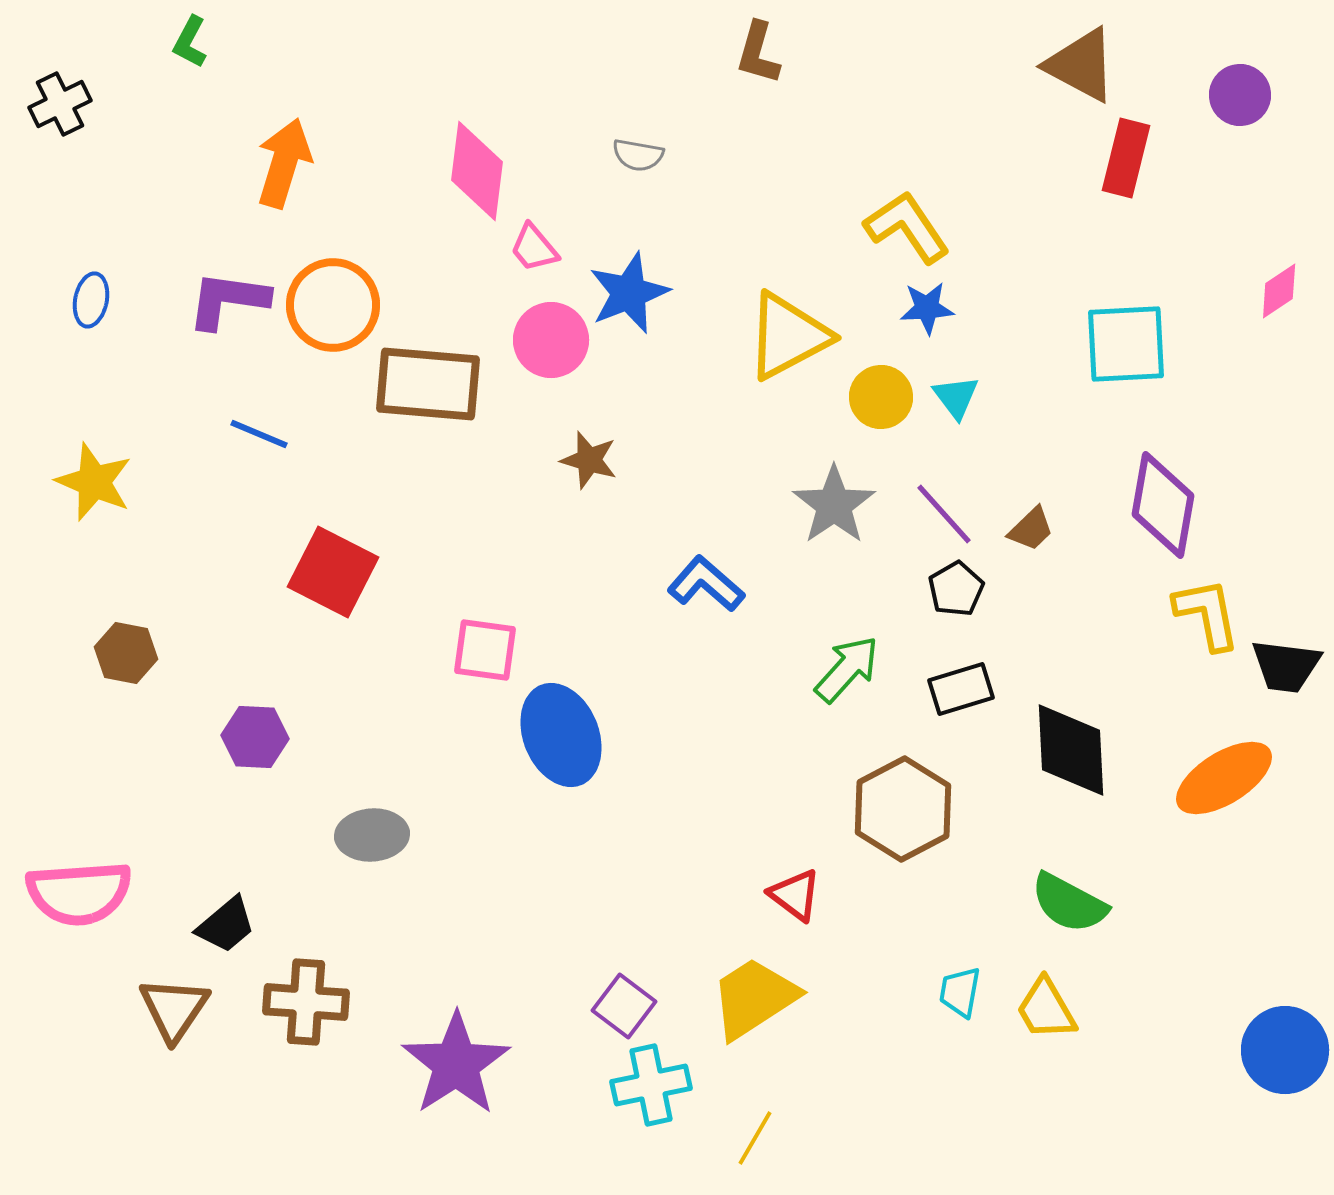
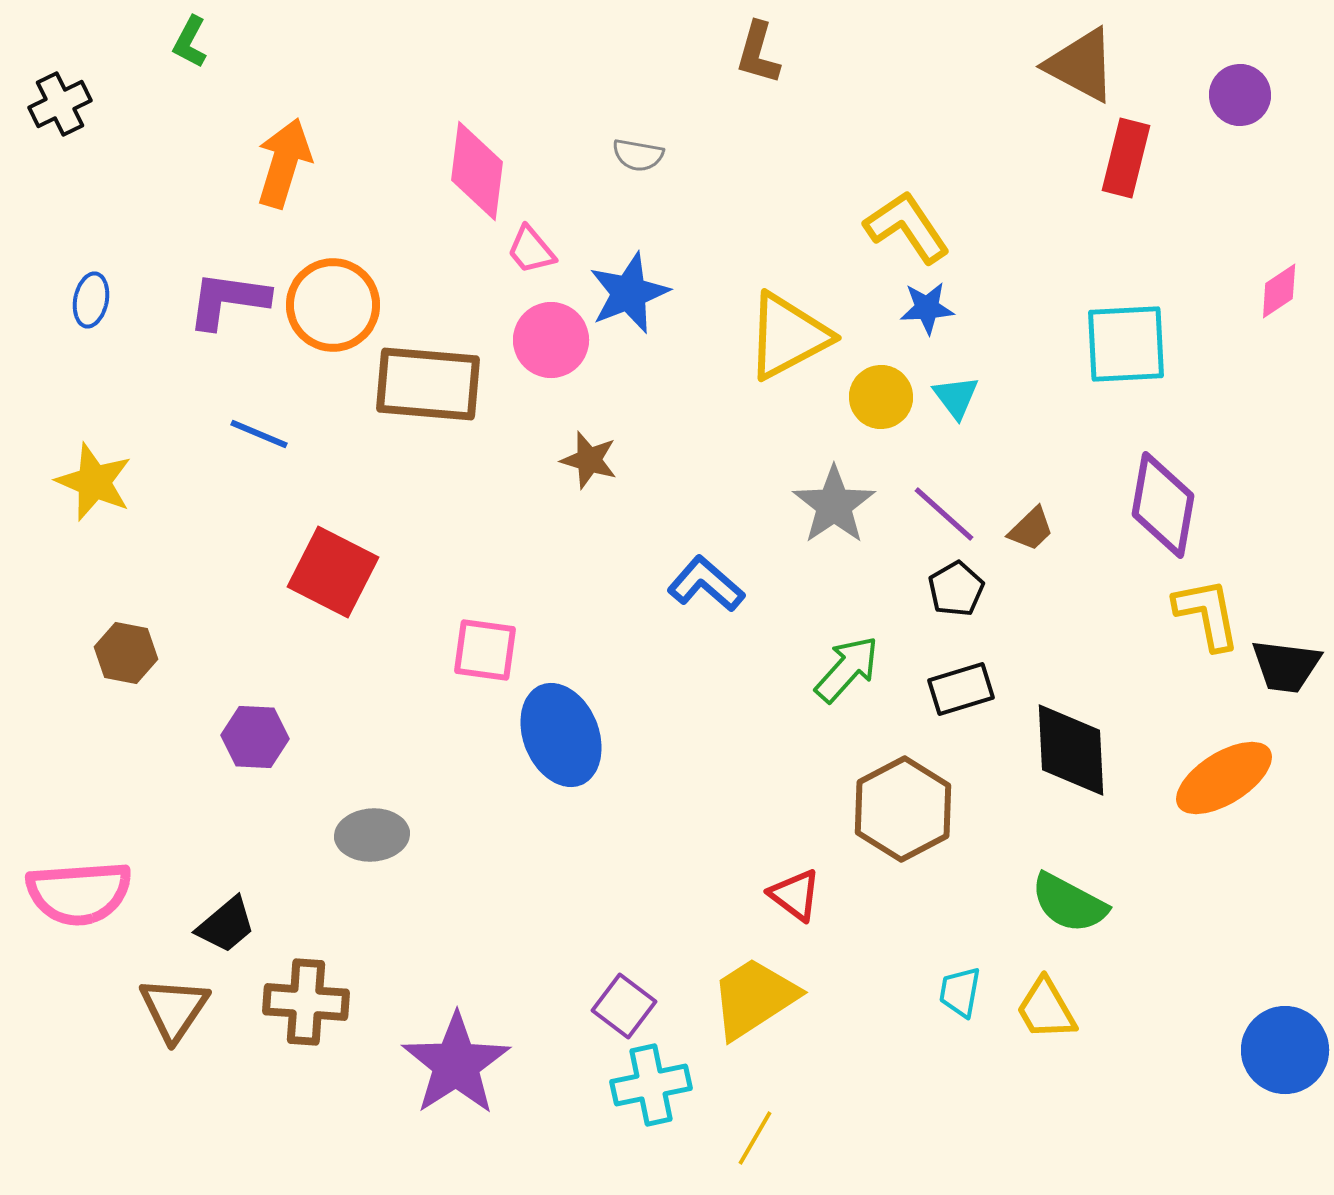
pink trapezoid at (534, 248): moved 3 px left, 2 px down
purple line at (944, 514): rotated 6 degrees counterclockwise
